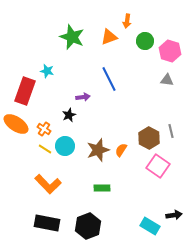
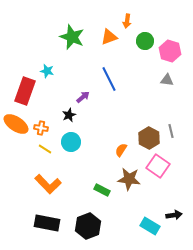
purple arrow: rotated 32 degrees counterclockwise
orange cross: moved 3 px left, 1 px up; rotated 24 degrees counterclockwise
cyan circle: moved 6 px right, 4 px up
brown star: moved 31 px right, 29 px down; rotated 25 degrees clockwise
green rectangle: moved 2 px down; rotated 28 degrees clockwise
